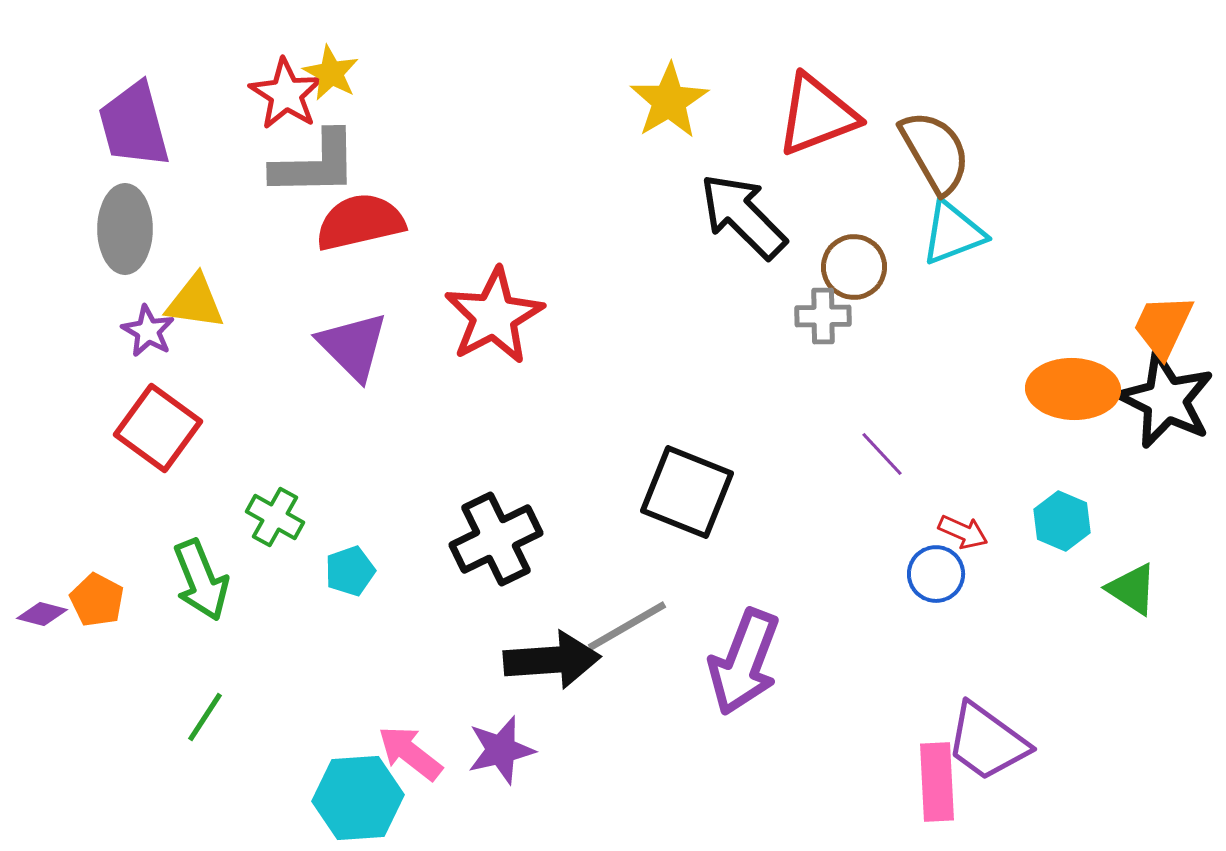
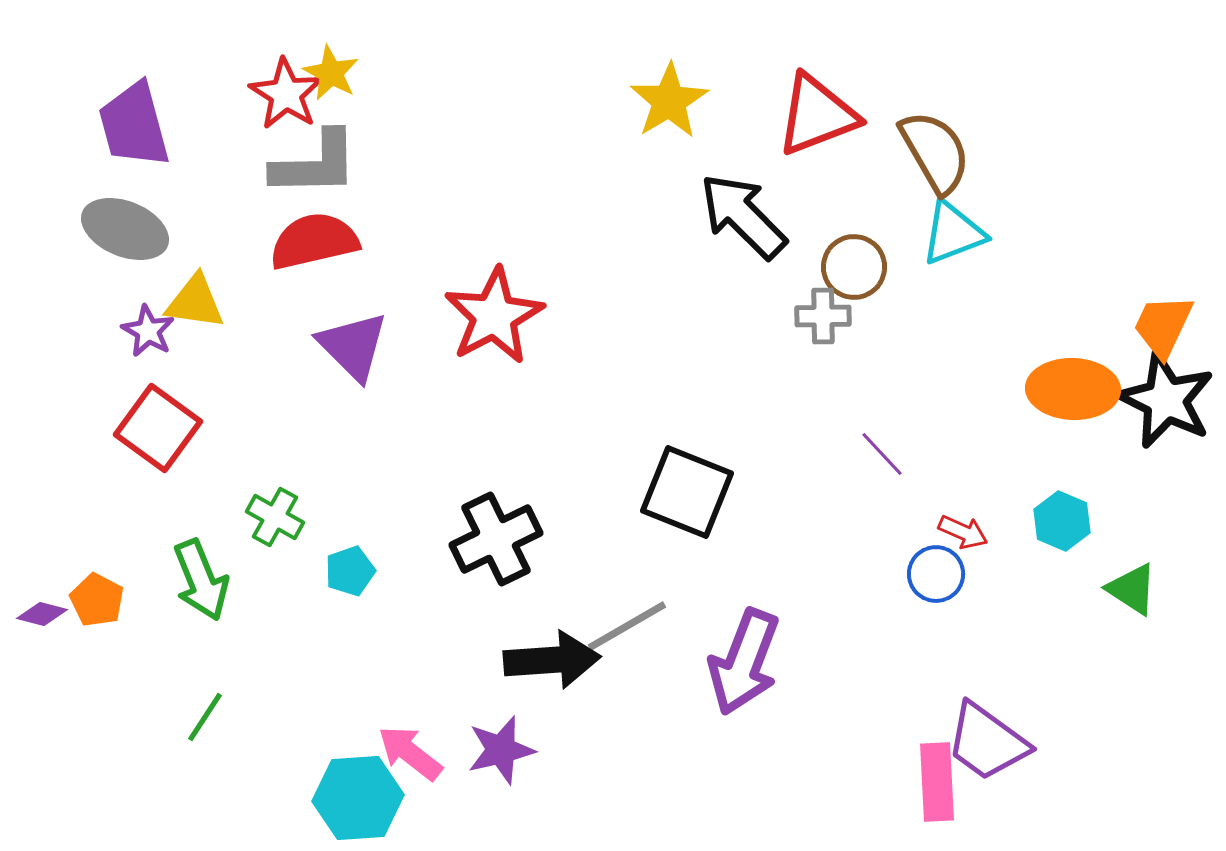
red semicircle at (360, 222): moved 46 px left, 19 px down
gray ellipse at (125, 229): rotated 68 degrees counterclockwise
